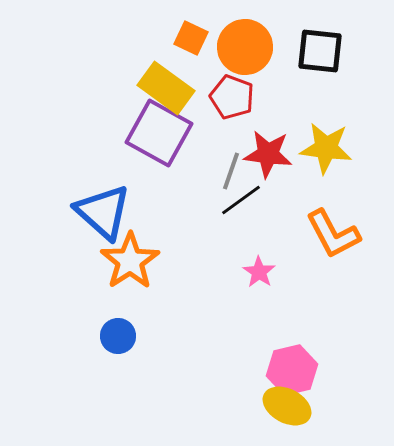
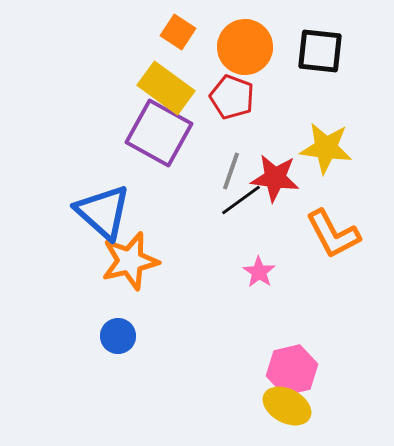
orange square: moved 13 px left, 6 px up; rotated 8 degrees clockwise
red star: moved 7 px right, 24 px down
orange star: rotated 20 degrees clockwise
